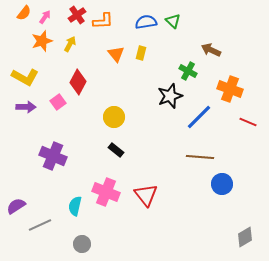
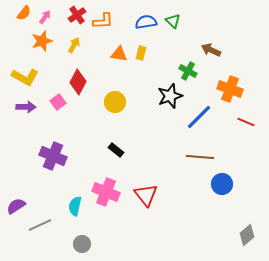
yellow arrow: moved 4 px right, 1 px down
orange triangle: moved 3 px right; rotated 42 degrees counterclockwise
yellow circle: moved 1 px right, 15 px up
red line: moved 2 px left
gray diamond: moved 2 px right, 2 px up; rotated 10 degrees counterclockwise
